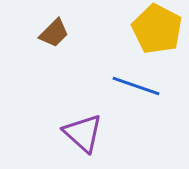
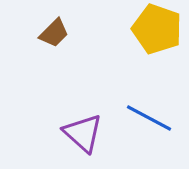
yellow pentagon: rotated 9 degrees counterclockwise
blue line: moved 13 px right, 32 px down; rotated 9 degrees clockwise
